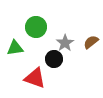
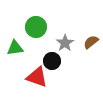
black circle: moved 2 px left, 2 px down
red triangle: moved 2 px right, 1 px up
